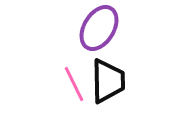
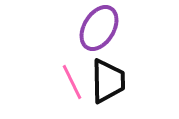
pink line: moved 2 px left, 2 px up
